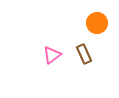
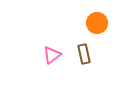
brown rectangle: rotated 12 degrees clockwise
